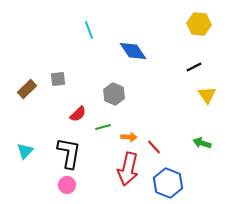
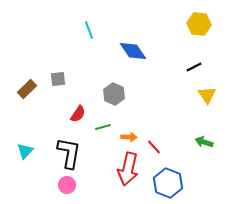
red semicircle: rotated 12 degrees counterclockwise
green arrow: moved 2 px right, 1 px up
